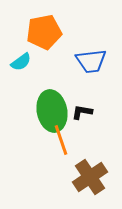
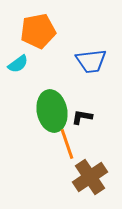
orange pentagon: moved 6 px left, 1 px up
cyan semicircle: moved 3 px left, 2 px down
black L-shape: moved 5 px down
orange line: moved 6 px right, 4 px down
